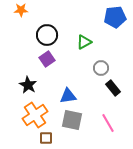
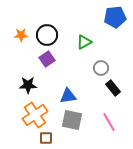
orange star: moved 25 px down
black star: rotated 30 degrees counterclockwise
pink line: moved 1 px right, 1 px up
